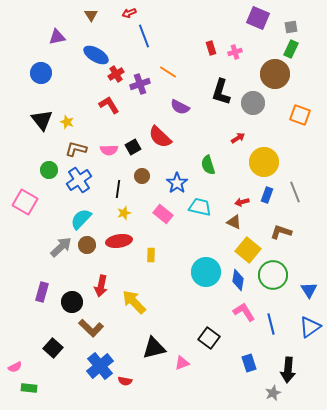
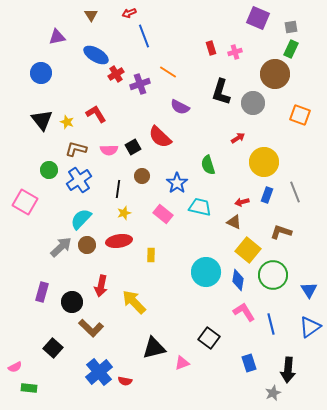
red L-shape at (109, 105): moved 13 px left, 9 px down
blue cross at (100, 366): moved 1 px left, 6 px down
